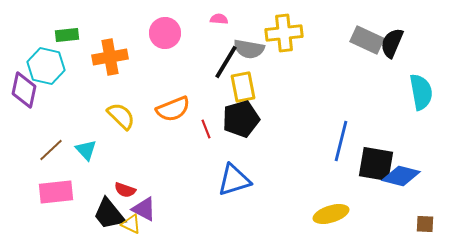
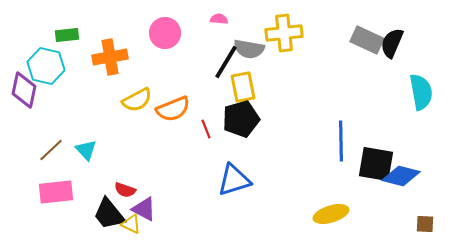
yellow semicircle: moved 16 px right, 16 px up; rotated 108 degrees clockwise
blue line: rotated 15 degrees counterclockwise
